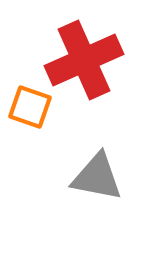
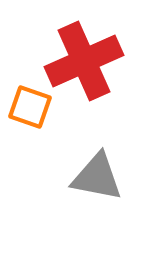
red cross: moved 1 px down
